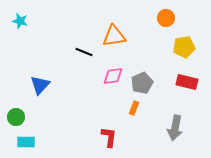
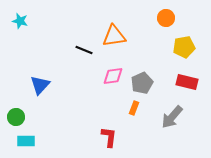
black line: moved 2 px up
gray arrow: moved 3 px left, 11 px up; rotated 30 degrees clockwise
cyan rectangle: moved 1 px up
